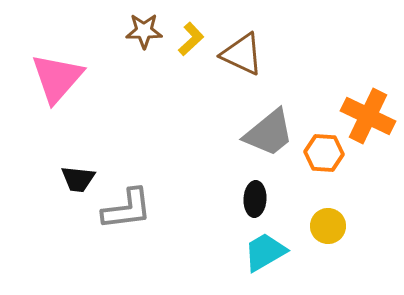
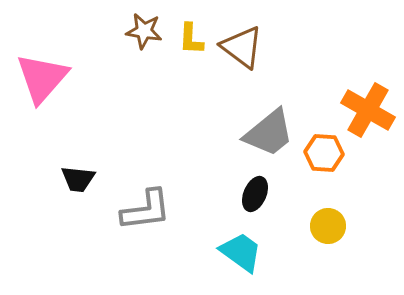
brown star: rotated 9 degrees clockwise
yellow L-shape: rotated 136 degrees clockwise
brown triangle: moved 7 px up; rotated 12 degrees clockwise
pink triangle: moved 15 px left
orange cross: moved 6 px up; rotated 4 degrees clockwise
black ellipse: moved 5 px up; rotated 20 degrees clockwise
gray L-shape: moved 19 px right, 1 px down
cyan trapezoid: moved 24 px left; rotated 66 degrees clockwise
